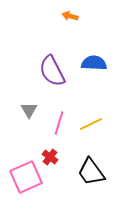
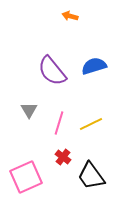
blue semicircle: moved 3 px down; rotated 20 degrees counterclockwise
purple semicircle: rotated 12 degrees counterclockwise
red cross: moved 13 px right
black trapezoid: moved 4 px down
